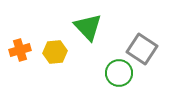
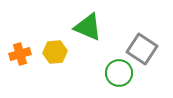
green triangle: rotated 24 degrees counterclockwise
orange cross: moved 4 px down
